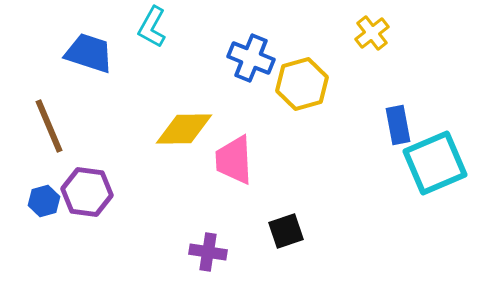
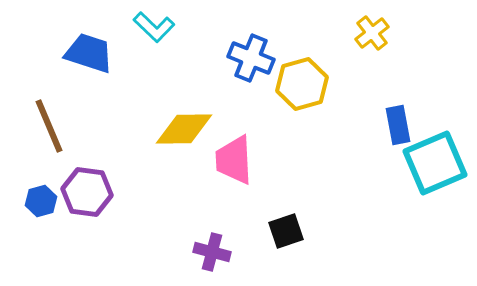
cyan L-shape: moved 2 px right; rotated 75 degrees counterclockwise
blue hexagon: moved 3 px left
purple cross: moved 4 px right; rotated 6 degrees clockwise
